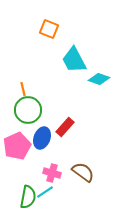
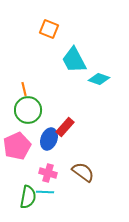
orange line: moved 1 px right
blue ellipse: moved 7 px right, 1 px down
pink cross: moved 4 px left
cyan line: rotated 36 degrees clockwise
